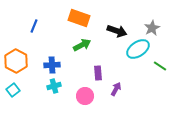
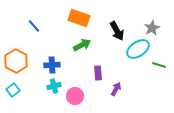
blue line: rotated 64 degrees counterclockwise
black arrow: rotated 42 degrees clockwise
green line: moved 1 px left, 1 px up; rotated 16 degrees counterclockwise
pink circle: moved 10 px left
